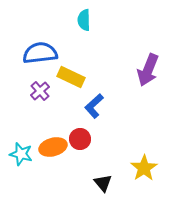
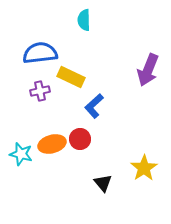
purple cross: rotated 30 degrees clockwise
orange ellipse: moved 1 px left, 3 px up
